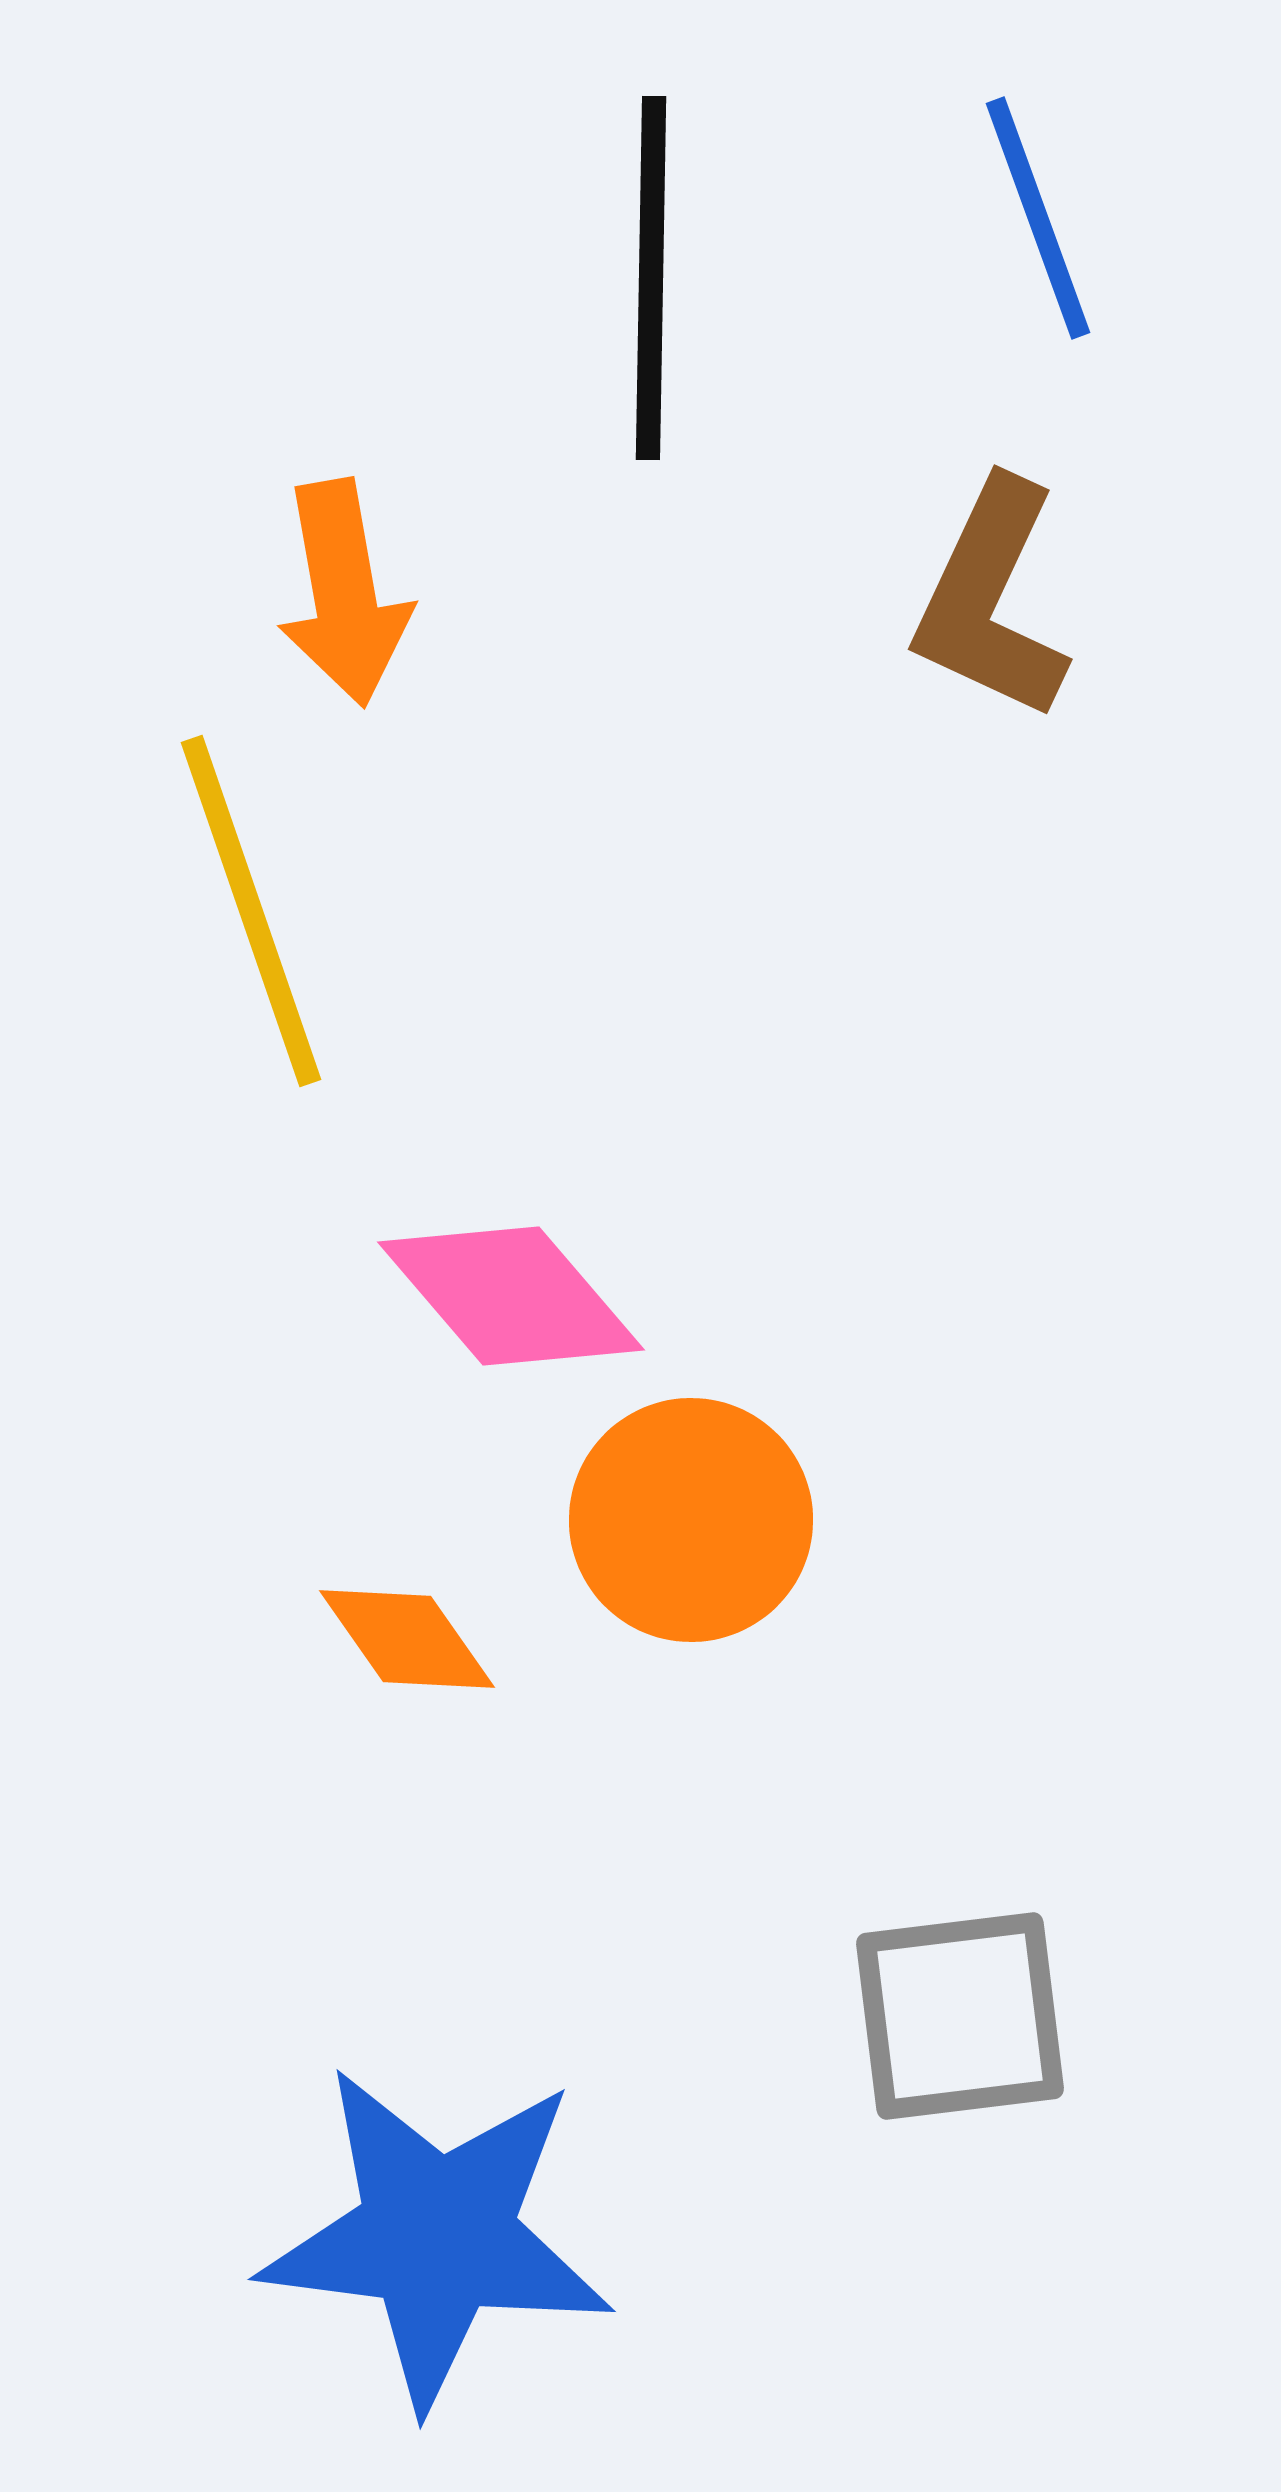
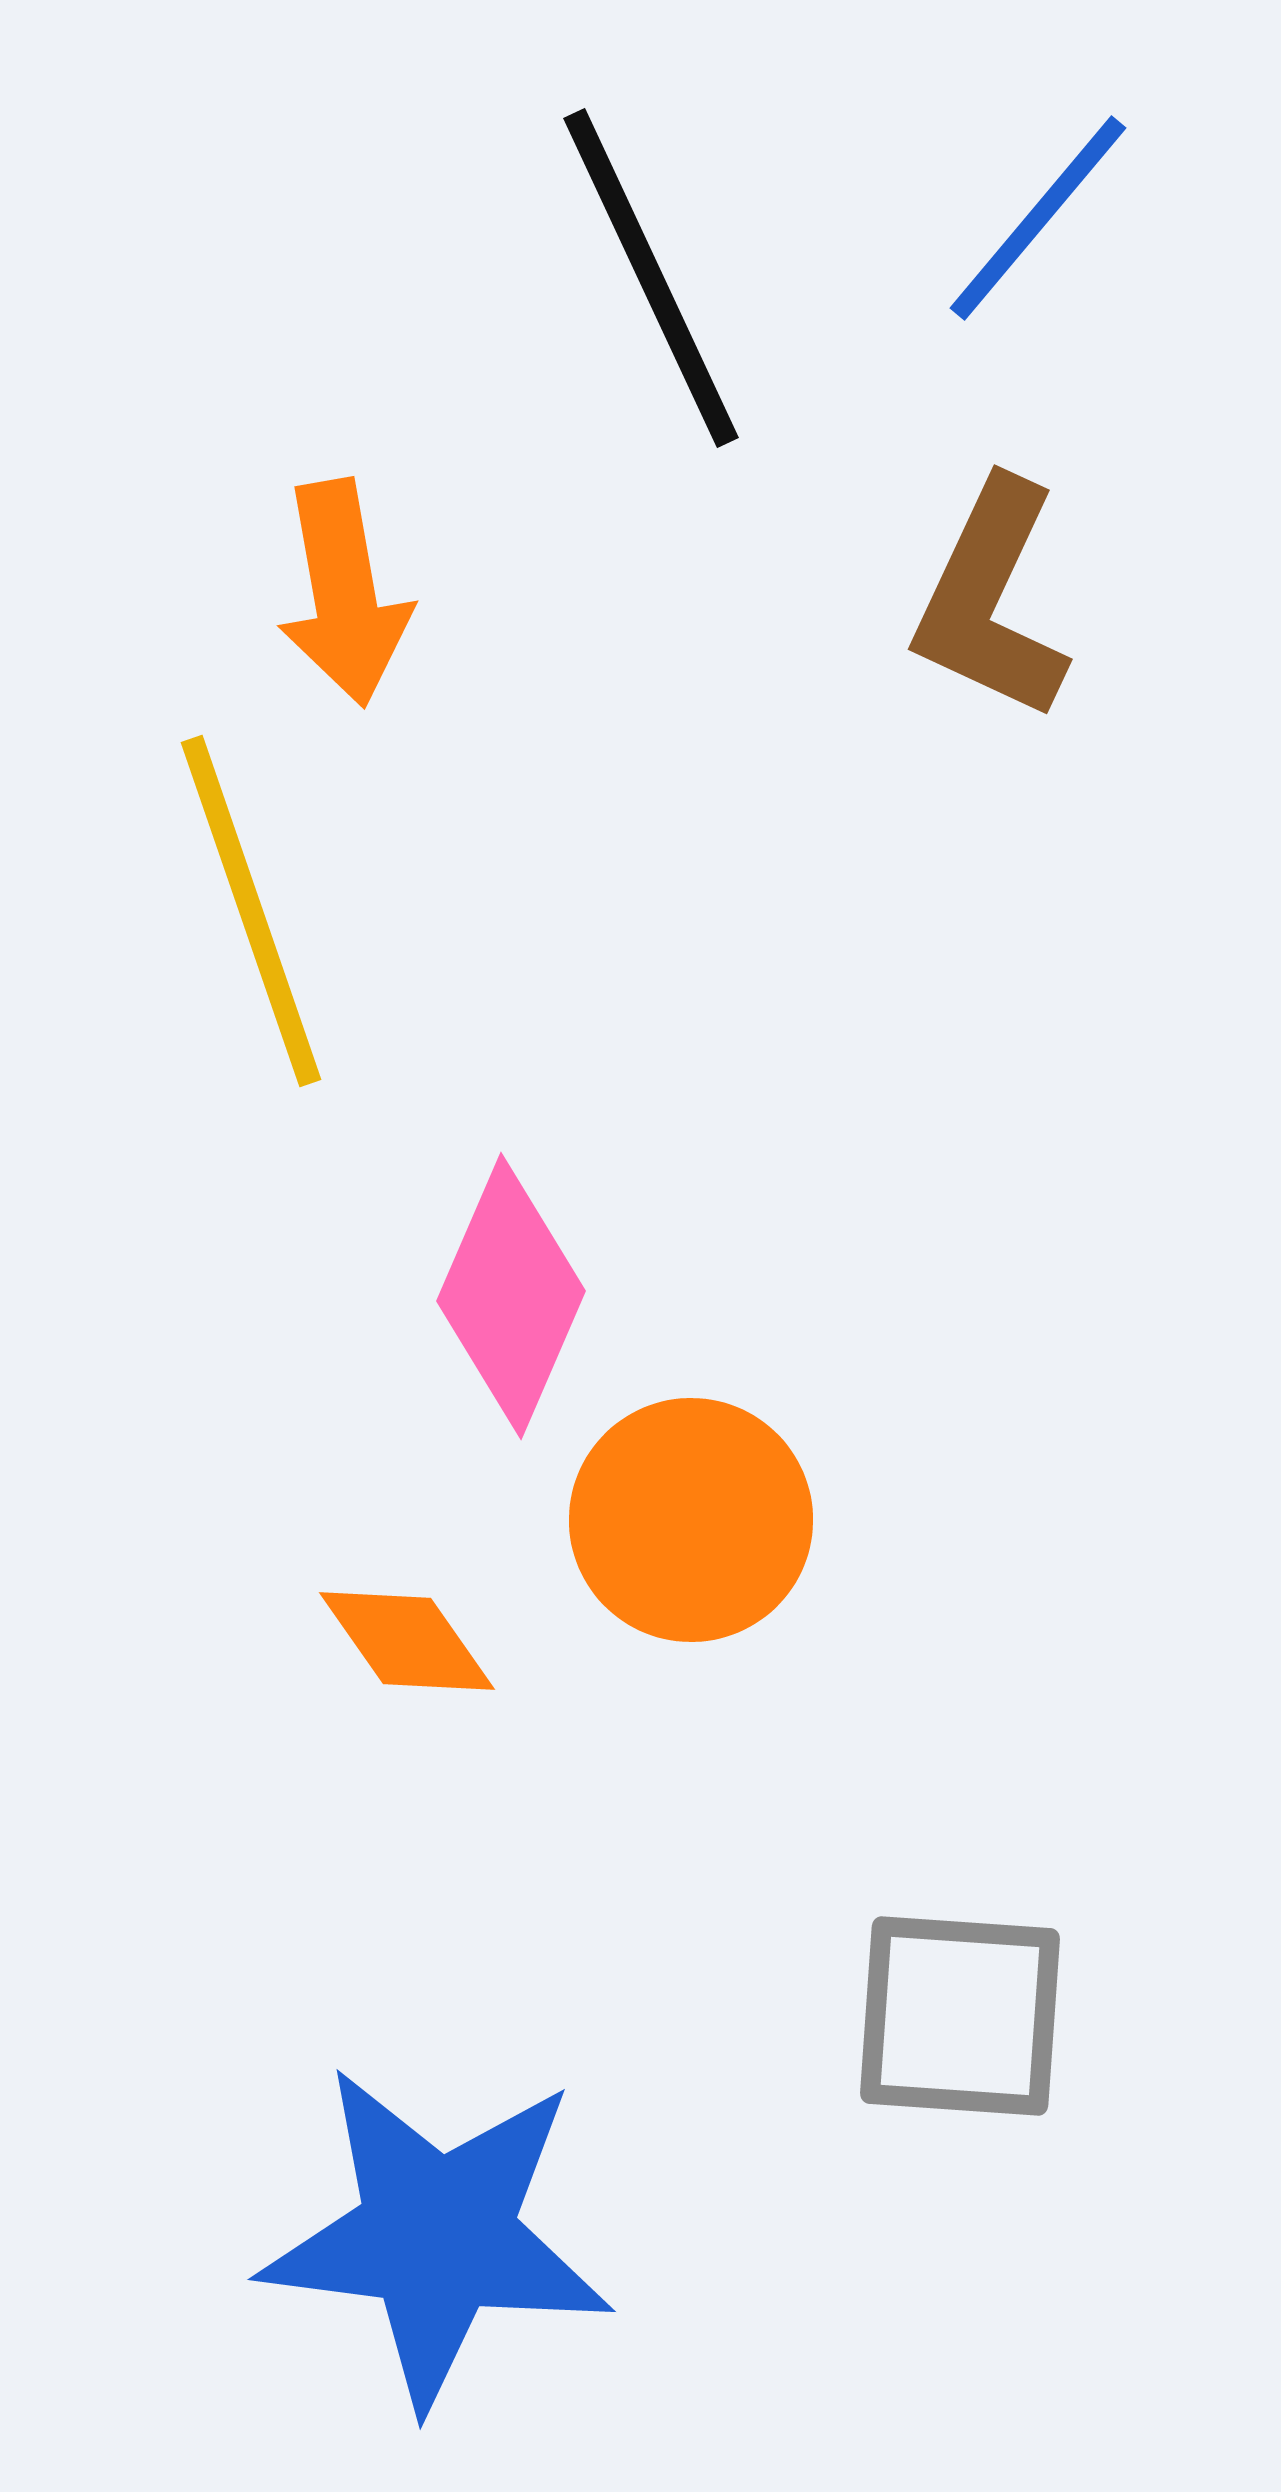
blue line: rotated 60 degrees clockwise
black line: rotated 26 degrees counterclockwise
pink diamond: rotated 64 degrees clockwise
orange diamond: moved 2 px down
gray square: rotated 11 degrees clockwise
